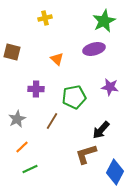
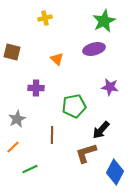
purple cross: moved 1 px up
green pentagon: moved 9 px down
brown line: moved 14 px down; rotated 30 degrees counterclockwise
orange line: moved 9 px left
brown L-shape: moved 1 px up
